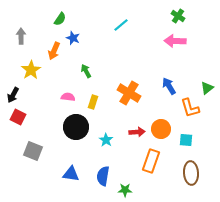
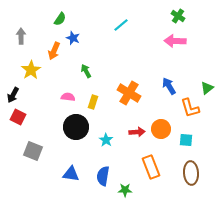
orange rectangle: moved 6 px down; rotated 40 degrees counterclockwise
